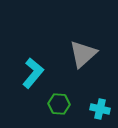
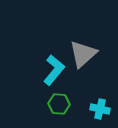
cyan L-shape: moved 21 px right, 3 px up
